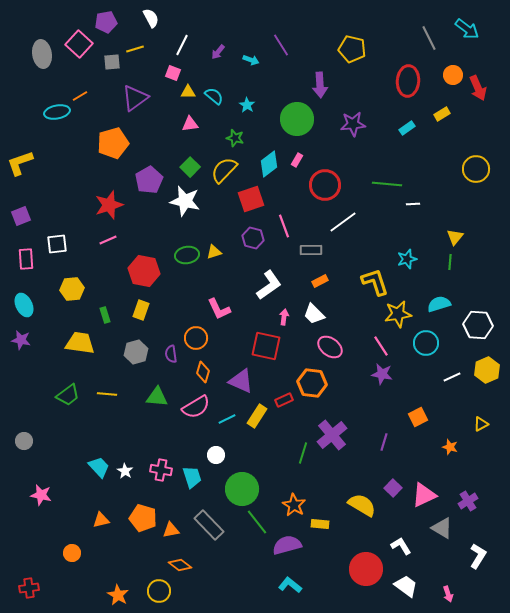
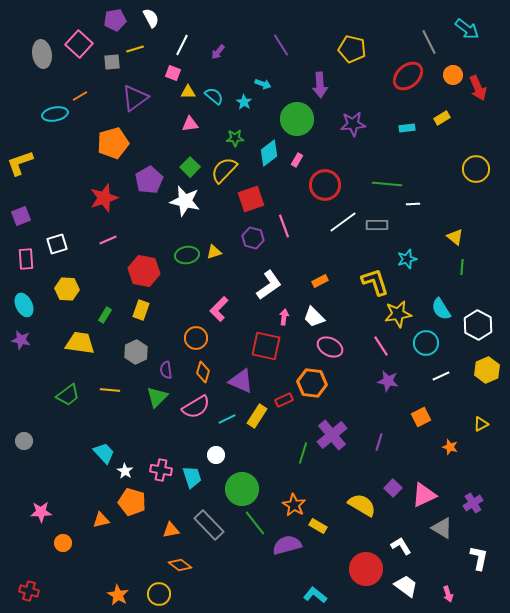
purple pentagon at (106, 22): moved 9 px right, 2 px up
gray line at (429, 38): moved 4 px down
cyan arrow at (251, 60): moved 12 px right, 24 px down
red ellipse at (408, 81): moved 5 px up; rotated 44 degrees clockwise
cyan star at (247, 105): moved 3 px left, 3 px up
cyan ellipse at (57, 112): moved 2 px left, 2 px down
yellow rectangle at (442, 114): moved 4 px down
cyan rectangle at (407, 128): rotated 28 degrees clockwise
green star at (235, 138): rotated 18 degrees counterclockwise
cyan diamond at (269, 164): moved 11 px up
red star at (109, 205): moved 5 px left, 7 px up
yellow triangle at (455, 237): rotated 30 degrees counterclockwise
white square at (57, 244): rotated 10 degrees counterclockwise
gray rectangle at (311, 250): moved 66 px right, 25 px up
green line at (450, 262): moved 12 px right, 5 px down
yellow hexagon at (72, 289): moved 5 px left; rotated 10 degrees clockwise
cyan semicircle at (439, 304): moved 2 px right, 5 px down; rotated 105 degrees counterclockwise
pink L-shape at (219, 309): rotated 70 degrees clockwise
white trapezoid at (314, 314): moved 3 px down
green rectangle at (105, 315): rotated 49 degrees clockwise
white hexagon at (478, 325): rotated 24 degrees clockwise
pink ellipse at (330, 347): rotated 10 degrees counterclockwise
gray hexagon at (136, 352): rotated 10 degrees counterclockwise
purple semicircle at (171, 354): moved 5 px left, 16 px down
purple star at (382, 374): moved 6 px right, 7 px down
white line at (452, 377): moved 11 px left, 1 px up
yellow line at (107, 394): moved 3 px right, 4 px up
green triangle at (157, 397): rotated 50 degrees counterclockwise
orange square at (418, 417): moved 3 px right
purple line at (384, 442): moved 5 px left
cyan trapezoid at (99, 467): moved 5 px right, 14 px up
pink star at (41, 495): moved 17 px down; rotated 15 degrees counterclockwise
purple cross at (468, 501): moved 5 px right, 2 px down
orange pentagon at (143, 518): moved 11 px left, 16 px up
green line at (257, 522): moved 2 px left, 1 px down
yellow rectangle at (320, 524): moved 2 px left, 2 px down; rotated 24 degrees clockwise
orange circle at (72, 553): moved 9 px left, 10 px up
white L-shape at (478, 556): moved 1 px right, 2 px down; rotated 20 degrees counterclockwise
cyan L-shape at (290, 585): moved 25 px right, 10 px down
red cross at (29, 588): moved 3 px down; rotated 24 degrees clockwise
yellow circle at (159, 591): moved 3 px down
